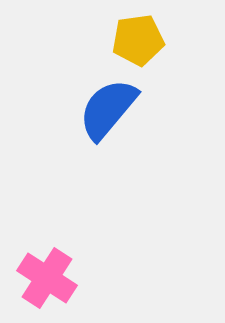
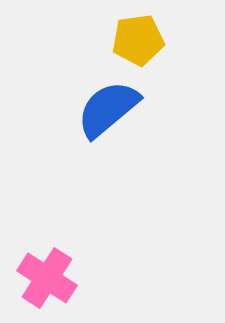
blue semicircle: rotated 10 degrees clockwise
